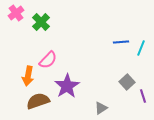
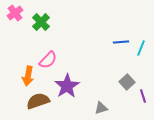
pink cross: moved 1 px left
gray triangle: rotated 16 degrees clockwise
